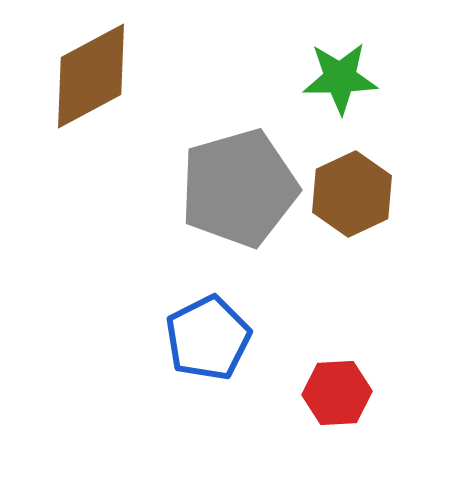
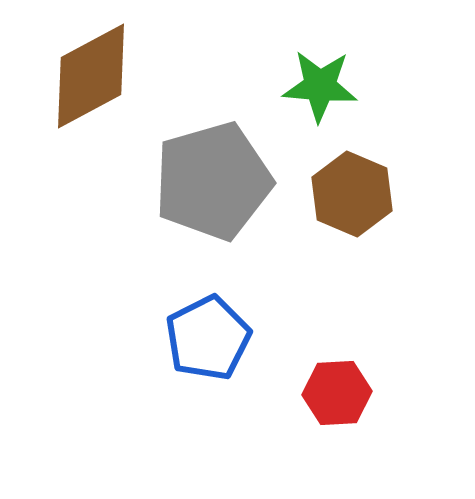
green star: moved 20 px left, 8 px down; rotated 6 degrees clockwise
gray pentagon: moved 26 px left, 7 px up
brown hexagon: rotated 12 degrees counterclockwise
